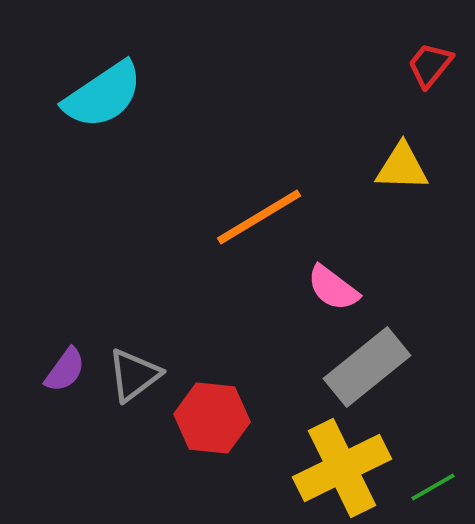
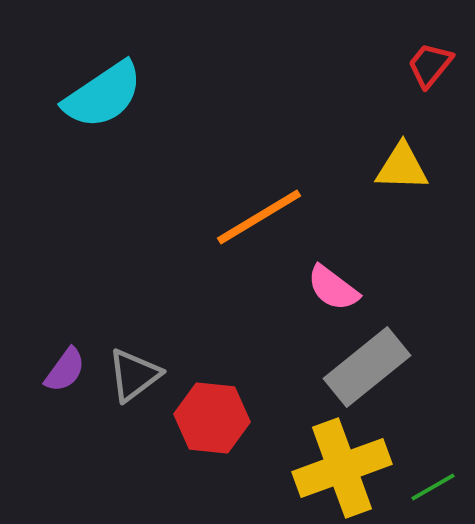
yellow cross: rotated 6 degrees clockwise
